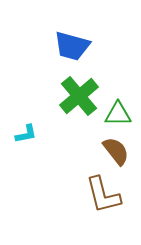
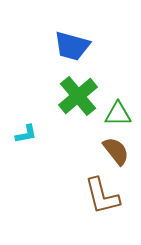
green cross: moved 1 px left
brown L-shape: moved 1 px left, 1 px down
